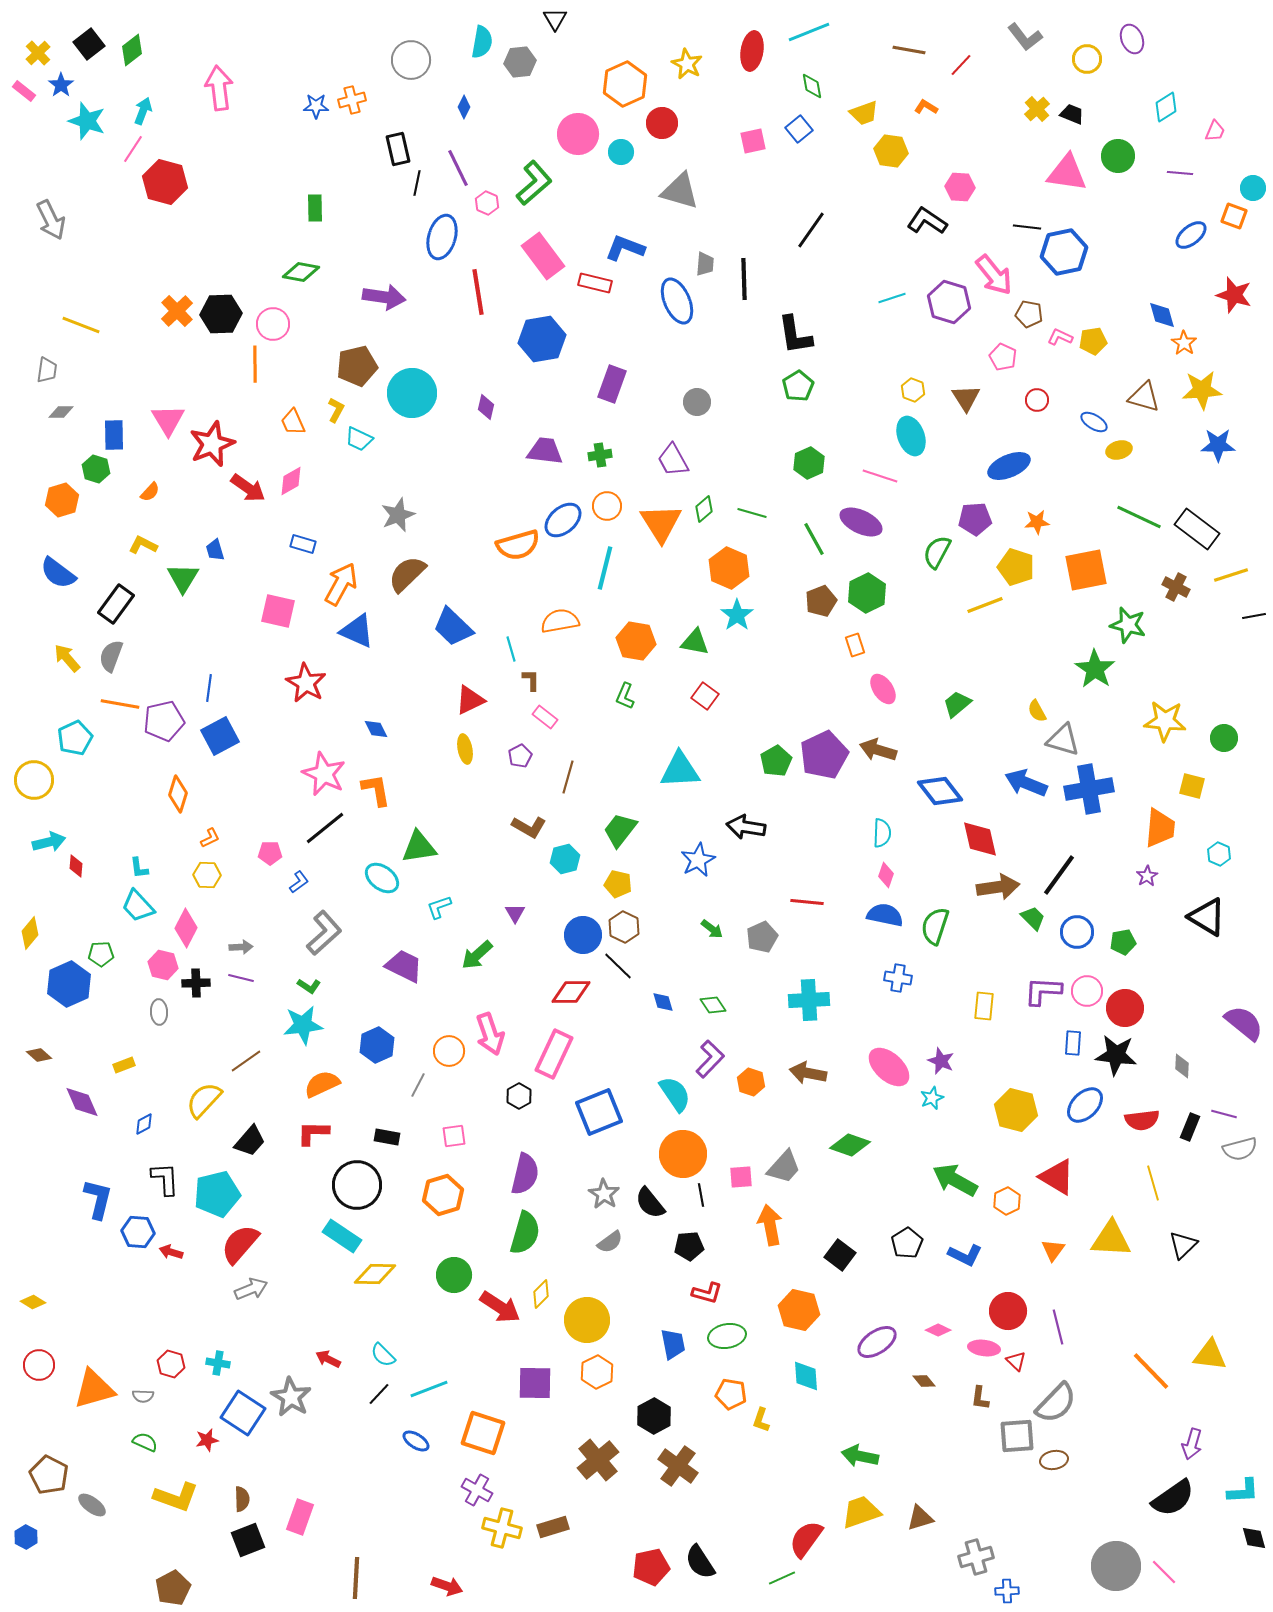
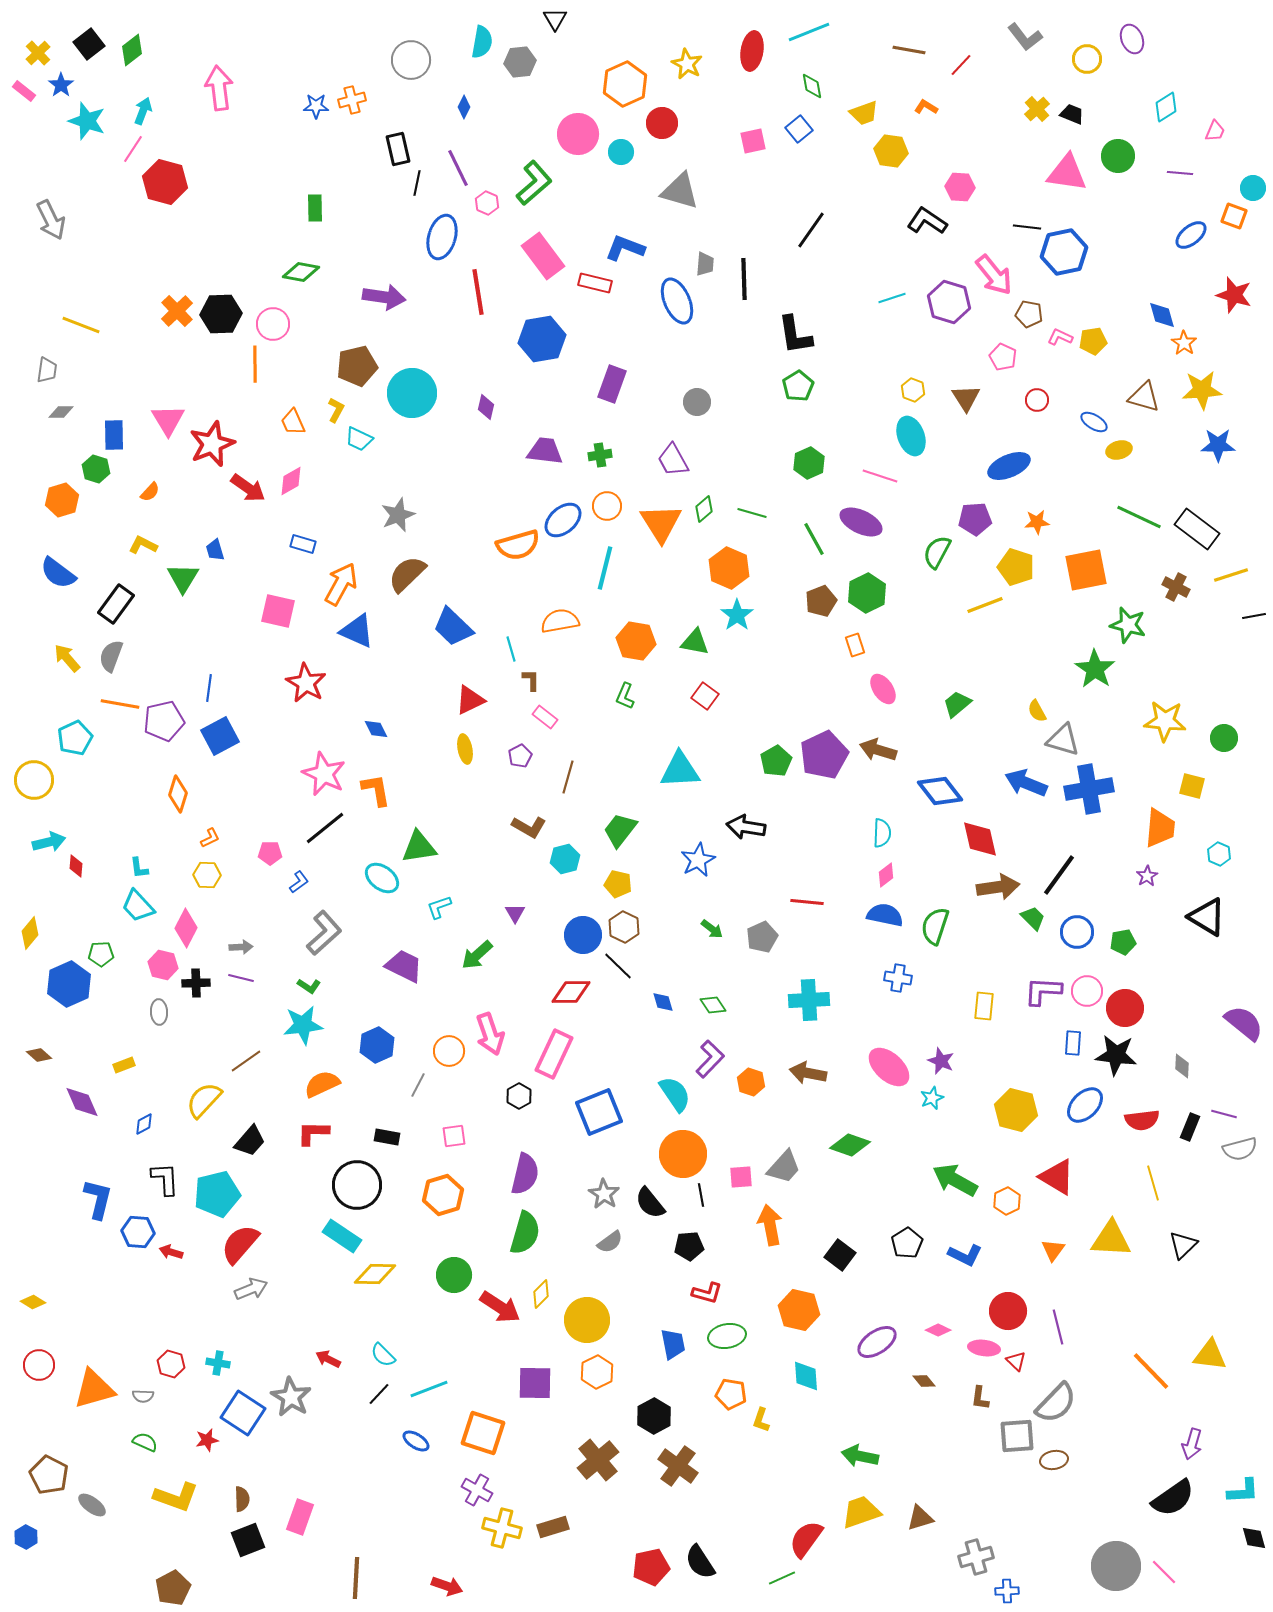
pink diamond at (886, 875): rotated 35 degrees clockwise
